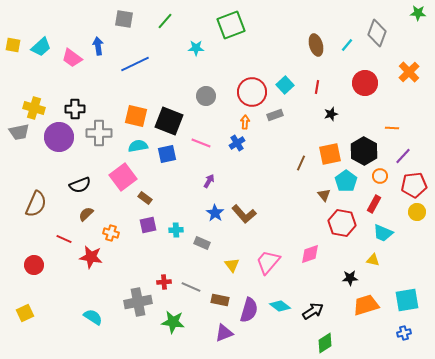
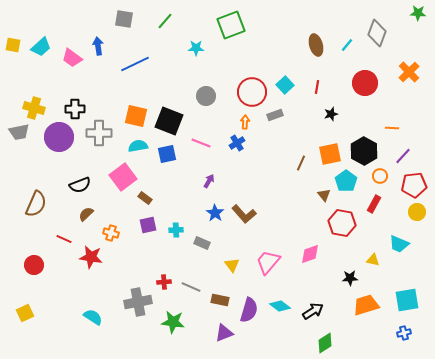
cyan trapezoid at (383, 233): moved 16 px right, 11 px down
